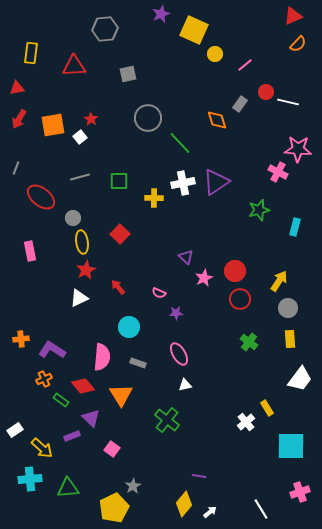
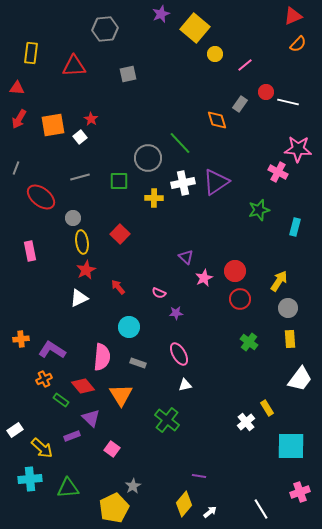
yellow square at (194, 30): moved 1 px right, 2 px up; rotated 16 degrees clockwise
red triangle at (17, 88): rotated 14 degrees clockwise
gray circle at (148, 118): moved 40 px down
